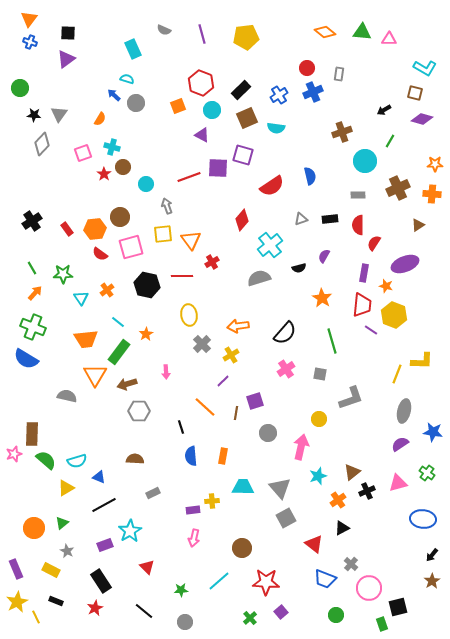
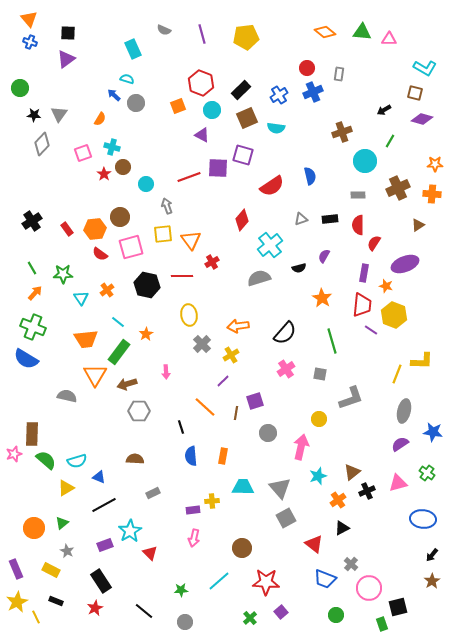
orange triangle at (29, 19): rotated 18 degrees counterclockwise
red triangle at (147, 567): moved 3 px right, 14 px up
